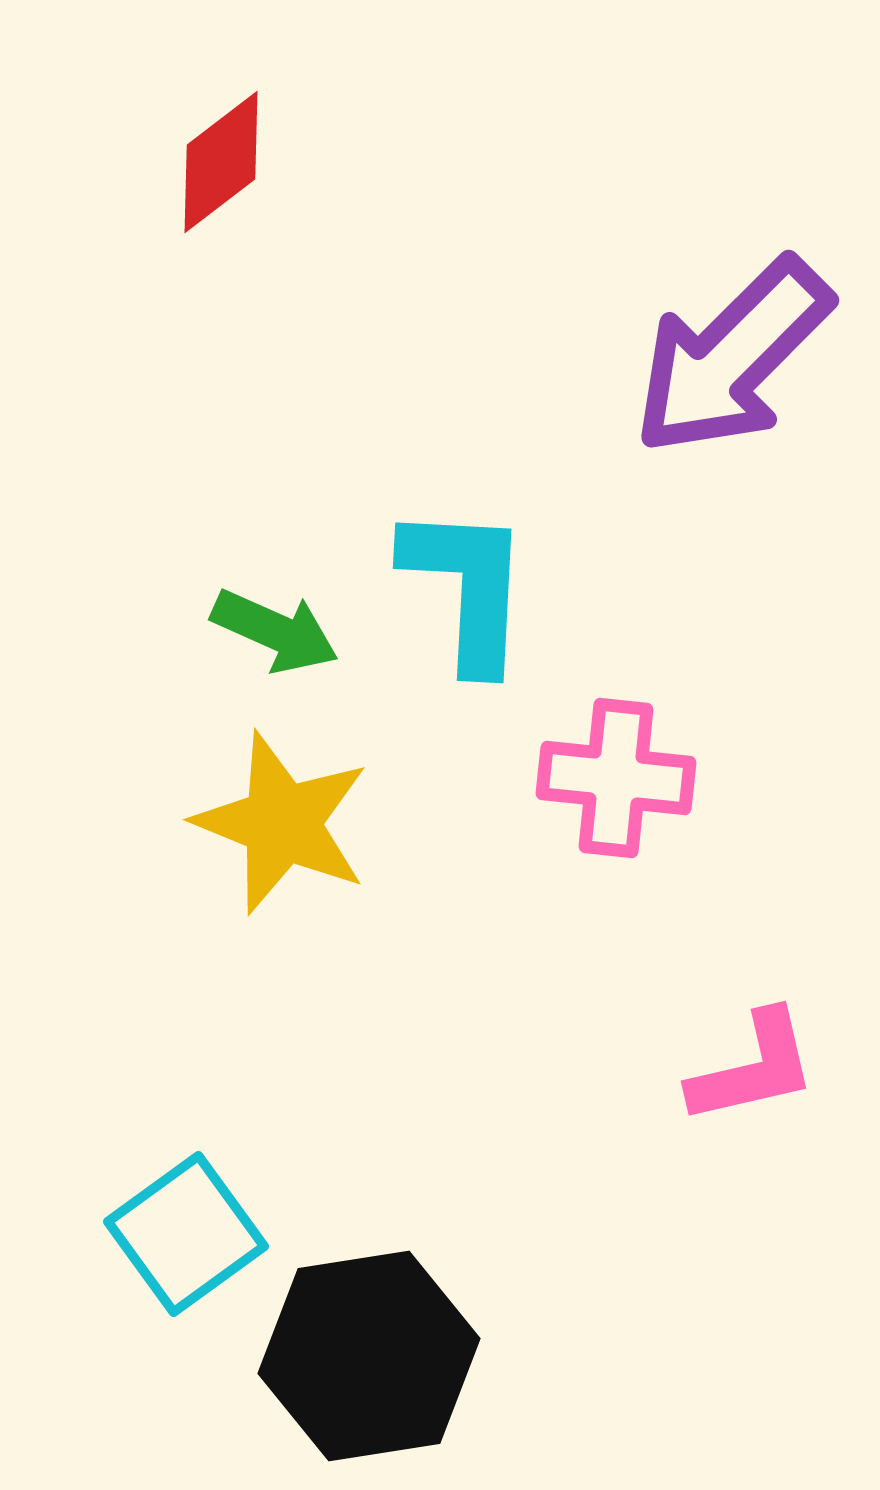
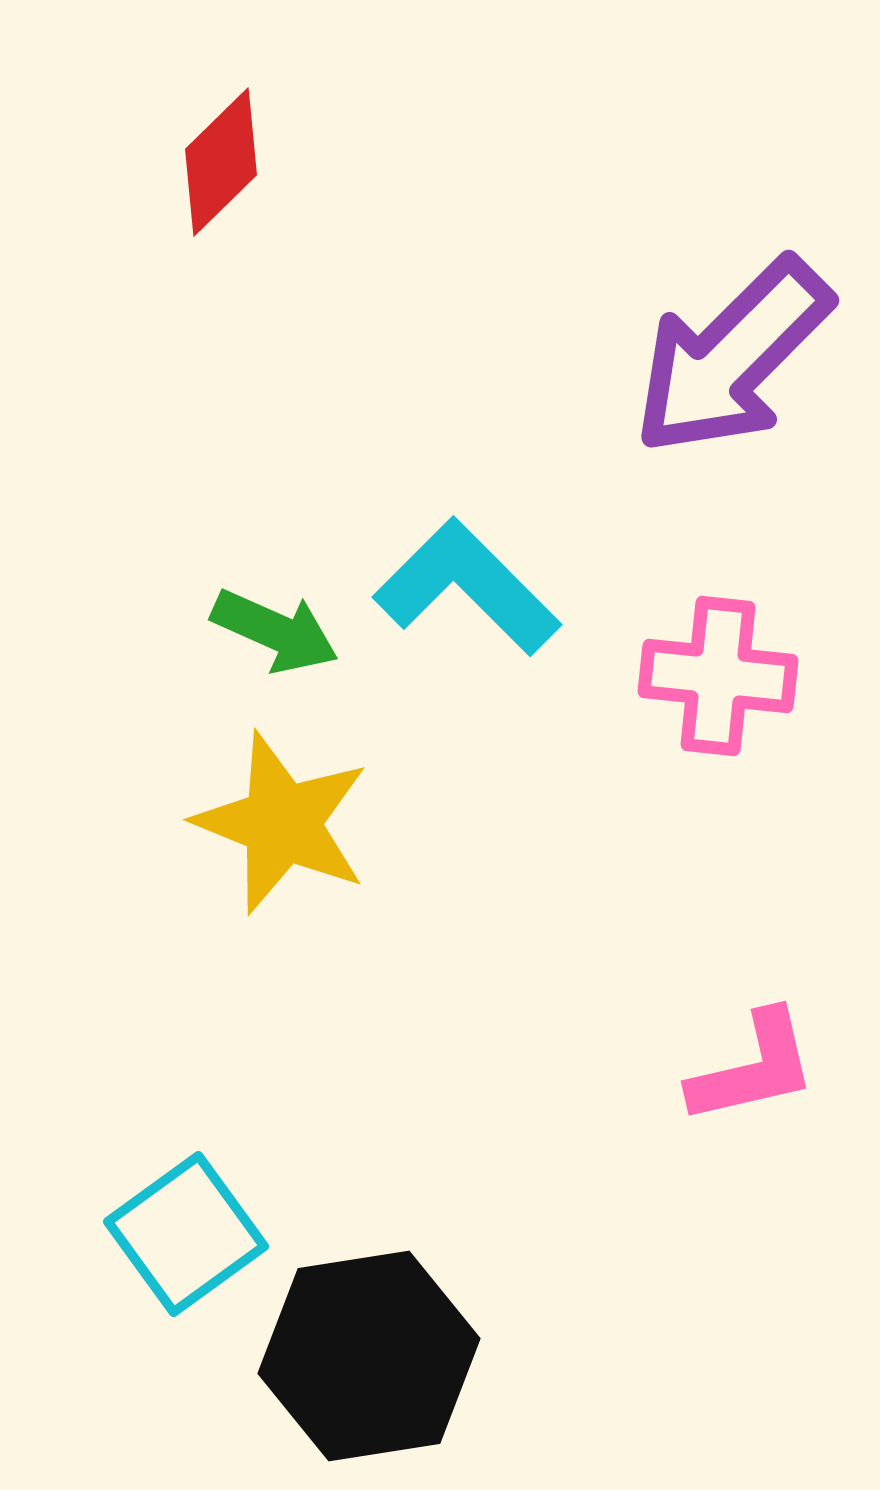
red diamond: rotated 7 degrees counterclockwise
cyan L-shape: rotated 48 degrees counterclockwise
pink cross: moved 102 px right, 102 px up
